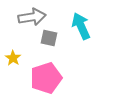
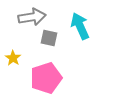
cyan arrow: moved 1 px left
